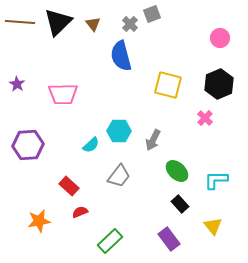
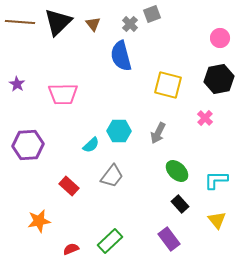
black hexagon: moved 5 px up; rotated 12 degrees clockwise
gray arrow: moved 5 px right, 7 px up
gray trapezoid: moved 7 px left
red semicircle: moved 9 px left, 37 px down
yellow triangle: moved 4 px right, 6 px up
